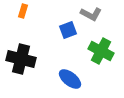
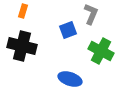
gray L-shape: rotated 95 degrees counterclockwise
black cross: moved 1 px right, 13 px up
blue ellipse: rotated 20 degrees counterclockwise
